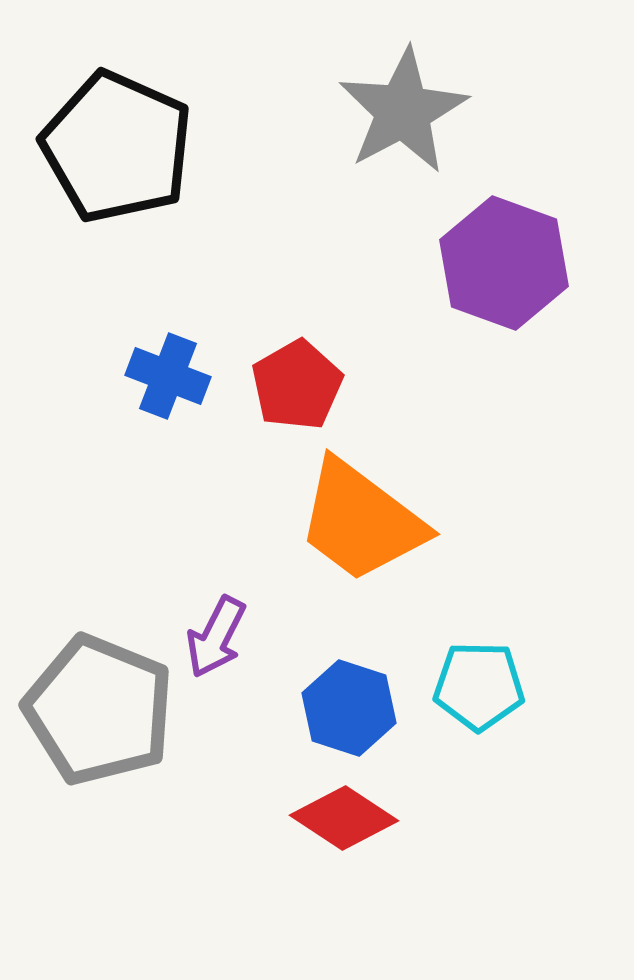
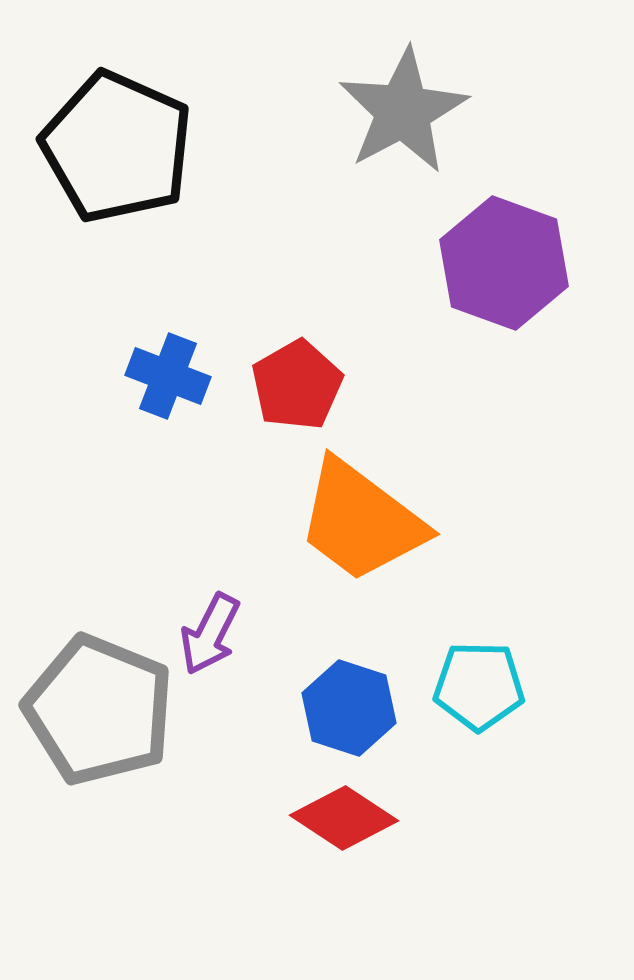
purple arrow: moved 6 px left, 3 px up
